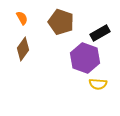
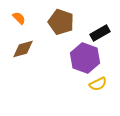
orange semicircle: moved 3 px left; rotated 16 degrees counterclockwise
brown diamond: rotated 40 degrees clockwise
yellow semicircle: rotated 30 degrees counterclockwise
